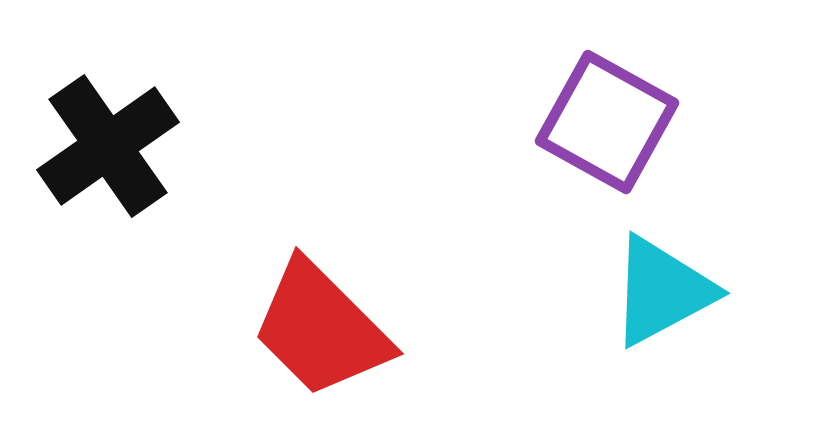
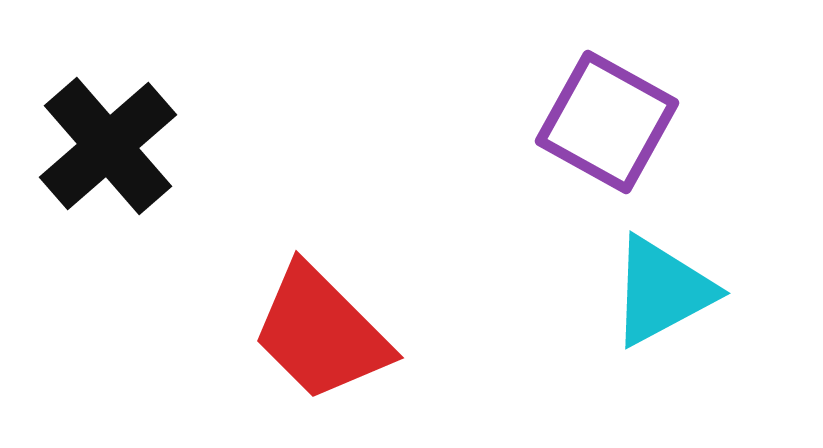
black cross: rotated 6 degrees counterclockwise
red trapezoid: moved 4 px down
